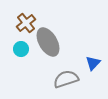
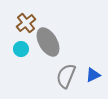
blue triangle: moved 12 px down; rotated 21 degrees clockwise
gray semicircle: moved 3 px up; rotated 50 degrees counterclockwise
